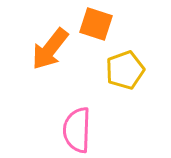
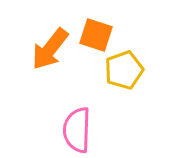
orange square: moved 11 px down
yellow pentagon: moved 1 px left
